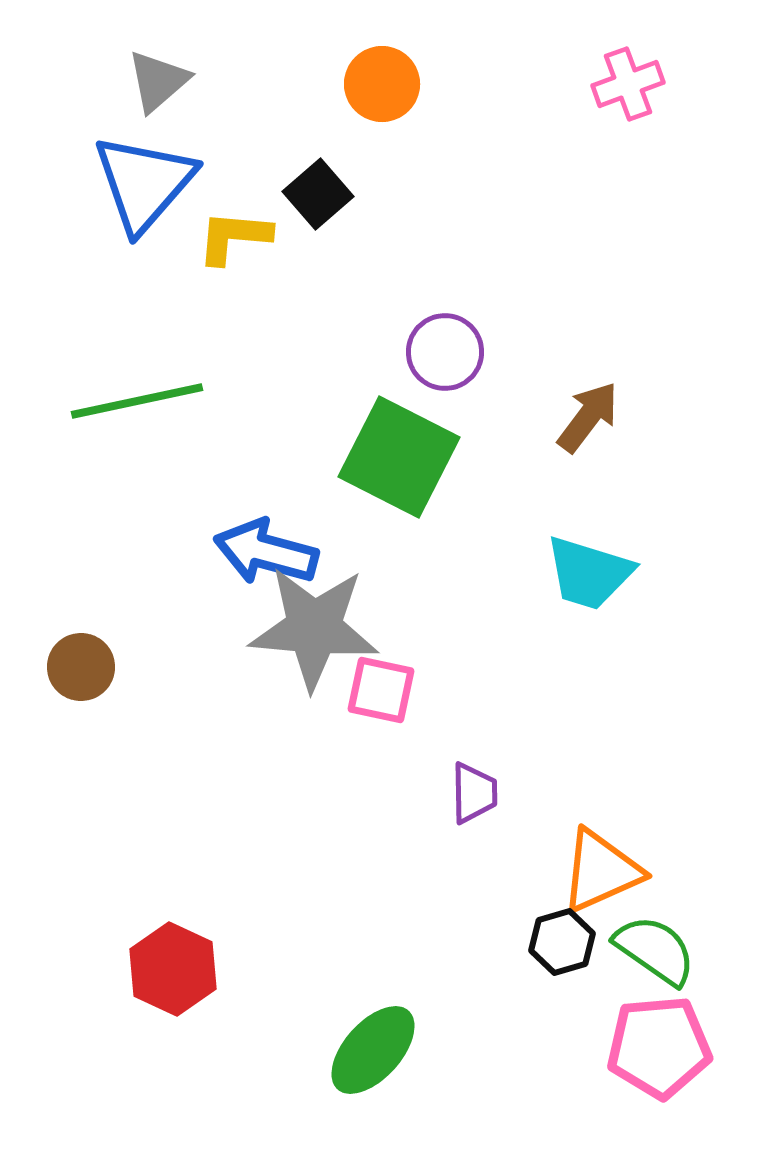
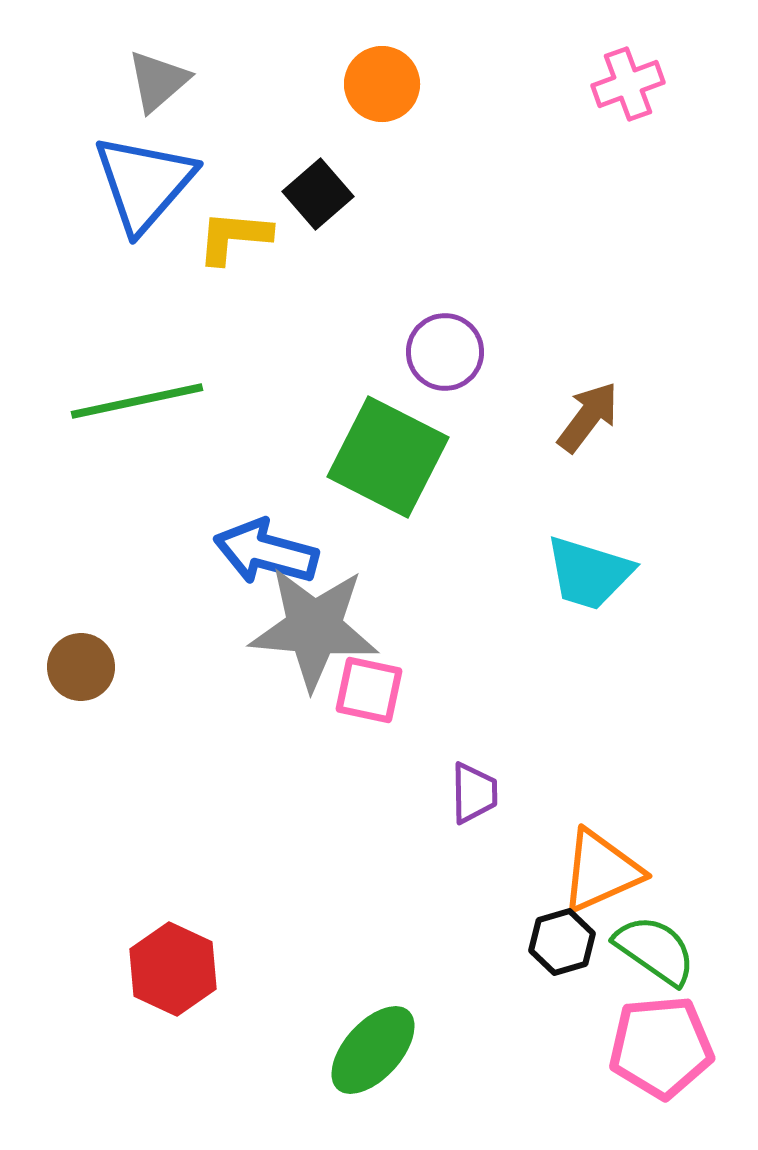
green square: moved 11 px left
pink square: moved 12 px left
pink pentagon: moved 2 px right
